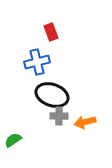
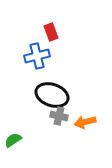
blue cross: moved 6 px up
gray cross: rotated 12 degrees clockwise
